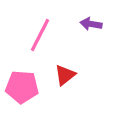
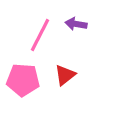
purple arrow: moved 15 px left
pink pentagon: moved 1 px right, 7 px up
